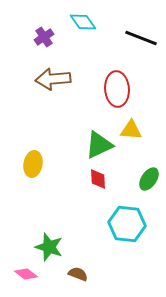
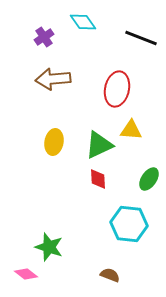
red ellipse: rotated 16 degrees clockwise
yellow ellipse: moved 21 px right, 22 px up
cyan hexagon: moved 2 px right
brown semicircle: moved 32 px right, 1 px down
